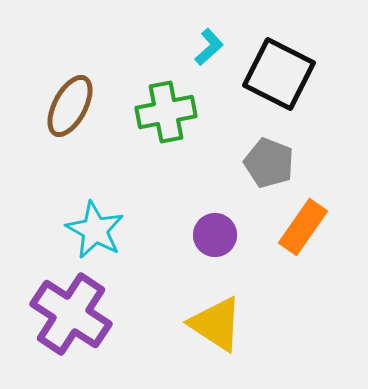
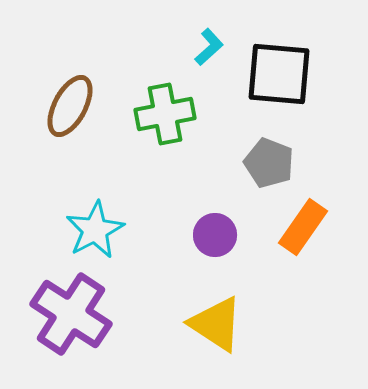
black square: rotated 22 degrees counterclockwise
green cross: moved 1 px left, 2 px down
cyan star: rotated 16 degrees clockwise
